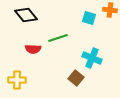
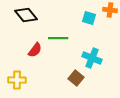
green line: rotated 18 degrees clockwise
red semicircle: moved 2 px right, 1 px down; rotated 56 degrees counterclockwise
